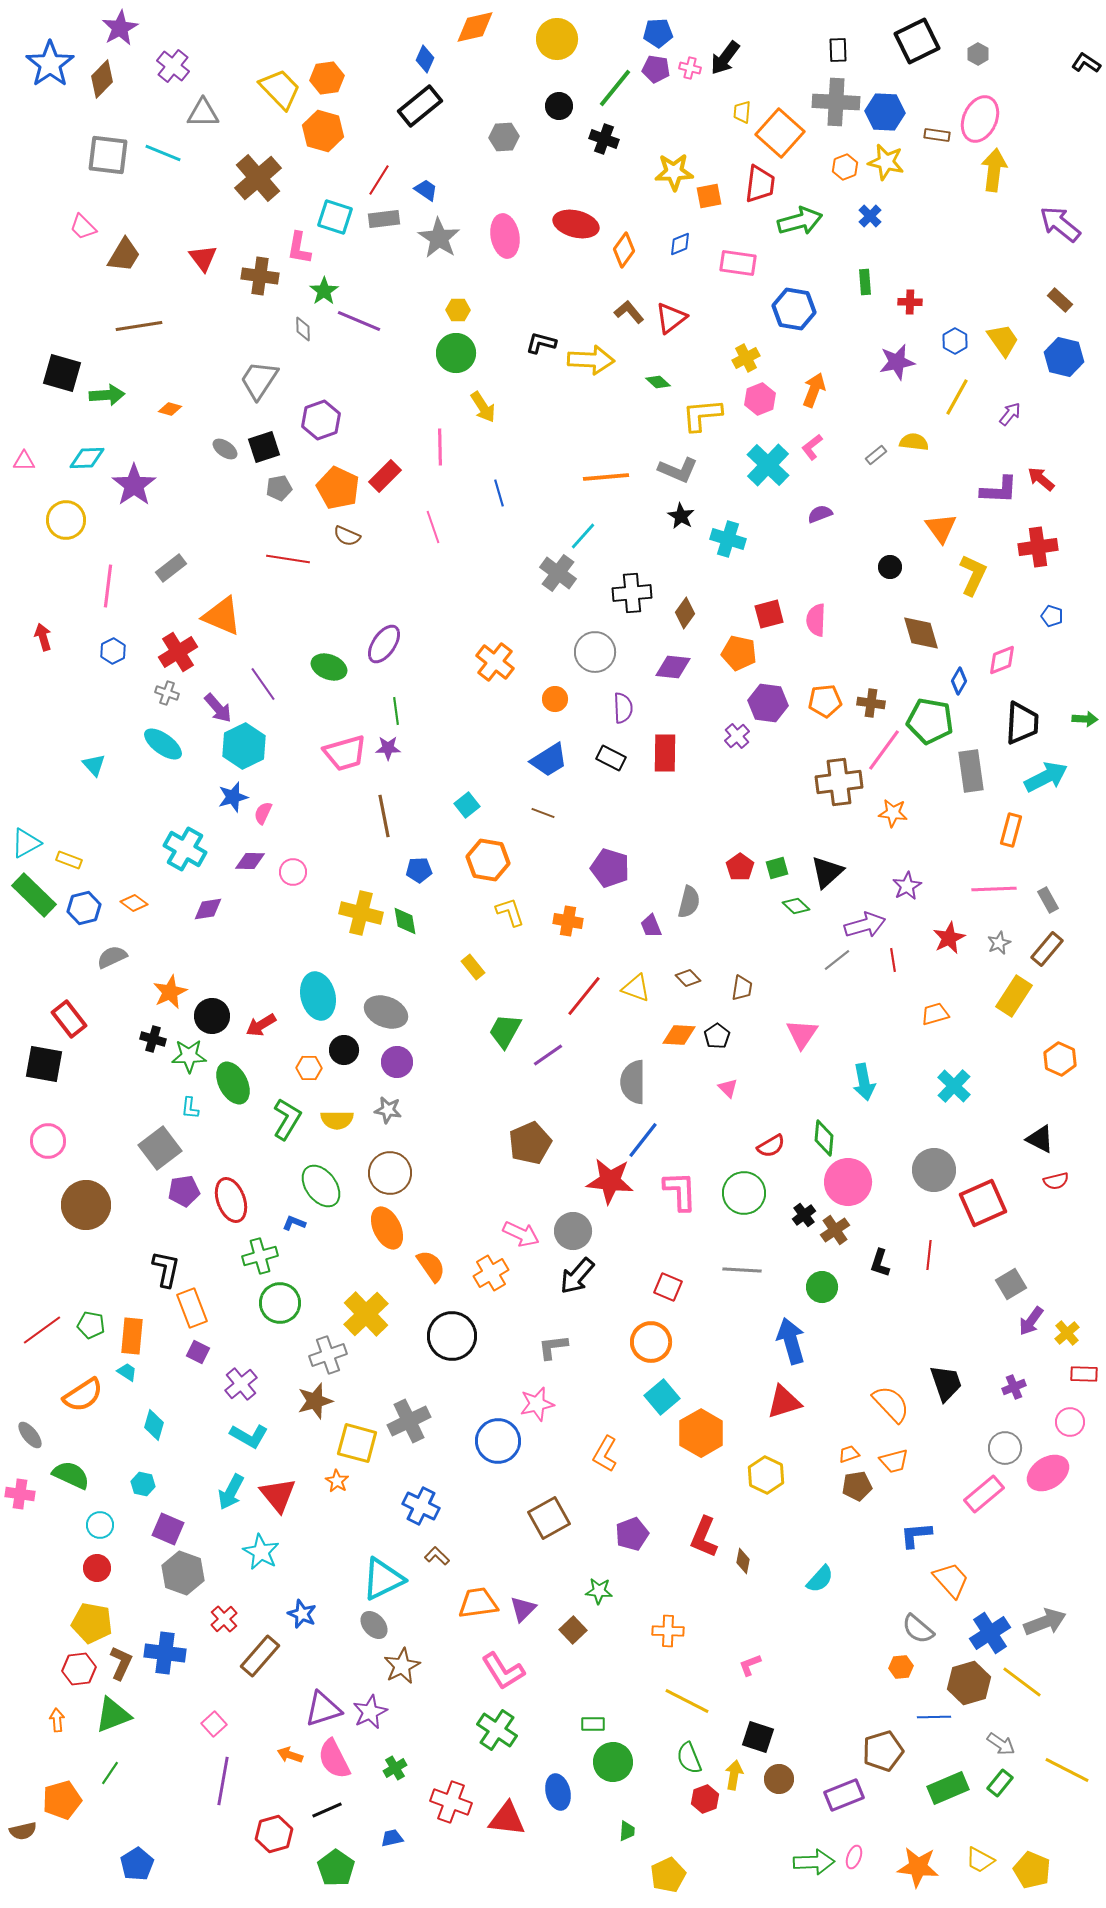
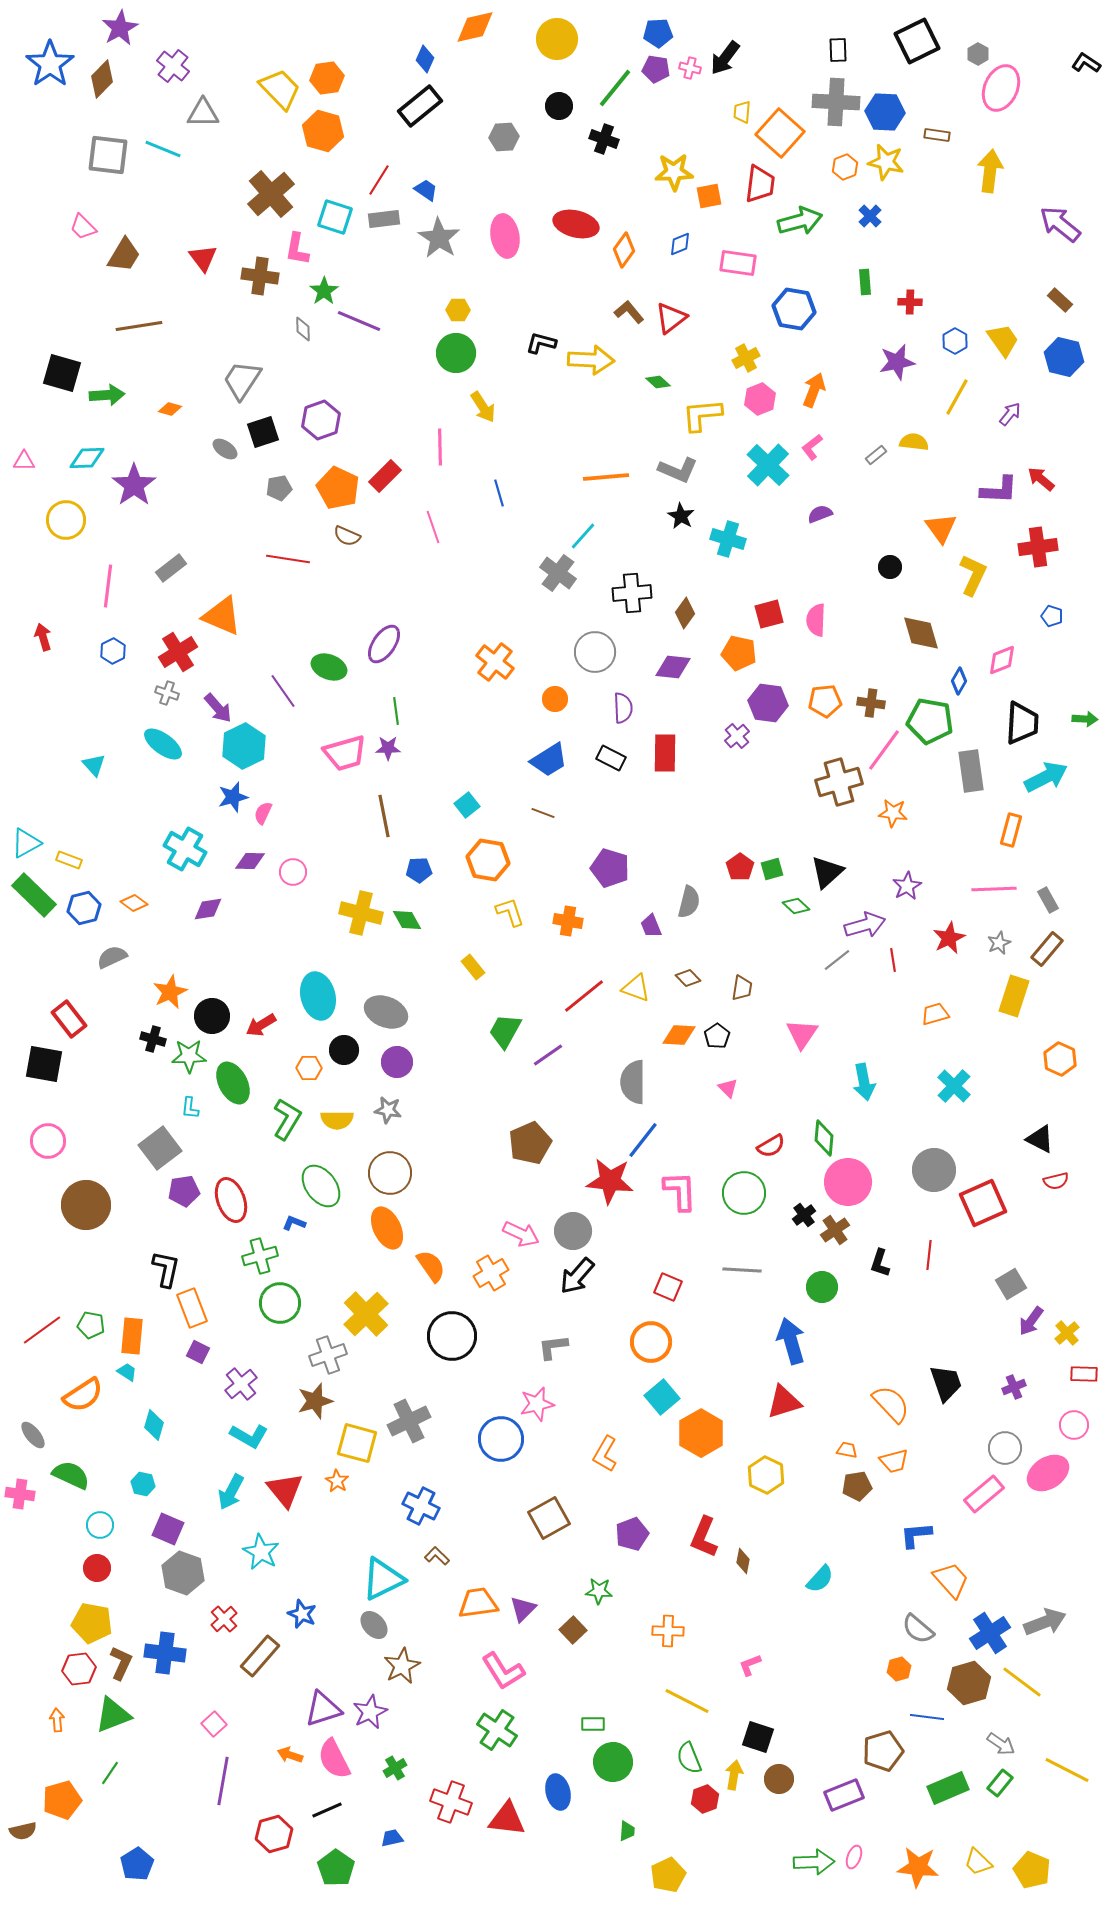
pink ellipse at (980, 119): moved 21 px right, 31 px up
cyan line at (163, 153): moved 4 px up
yellow arrow at (994, 170): moved 4 px left, 1 px down
brown cross at (258, 178): moved 13 px right, 16 px down
pink L-shape at (299, 248): moved 2 px left, 1 px down
gray trapezoid at (259, 380): moved 17 px left
black square at (264, 447): moved 1 px left, 15 px up
purple line at (263, 684): moved 20 px right, 7 px down
brown cross at (839, 782): rotated 9 degrees counterclockwise
green square at (777, 868): moved 5 px left, 1 px down
green diamond at (405, 921): moved 2 px right, 1 px up; rotated 20 degrees counterclockwise
red line at (584, 996): rotated 12 degrees clockwise
yellow rectangle at (1014, 996): rotated 15 degrees counterclockwise
pink circle at (1070, 1422): moved 4 px right, 3 px down
gray ellipse at (30, 1435): moved 3 px right
blue circle at (498, 1441): moved 3 px right, 2 px up
orange trapezoid at (849, 1454): moved 2 px left, 4 px up; rotated 30 degrees clockwise
red triangle at (278, 1495): moved 7 px right, 5 px up
orange hexagon at (901, 1667): moved 2 px left, 2 px down; rotated 10 degrees counterclockwise
blue line at (934, 1717): moved 7 px left; rotated 8 degrees clockwise
yellow trapezoid at (980, 1860): moved 2 px left, 2 px down; rotated 16 degrees clockwise
